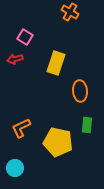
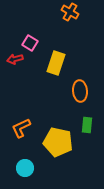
pink square: moved 5 px right, 6 px down
cyan circle: moved 10 px right
